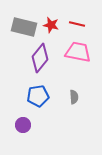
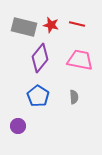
pink trapezoid: moved 2 px right, 8 px down
blue pentagon: rotated 30 degrees counterclockwise
purple circle: moved 5 px left, 1 px down
